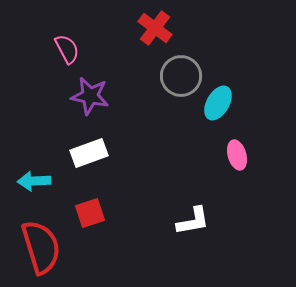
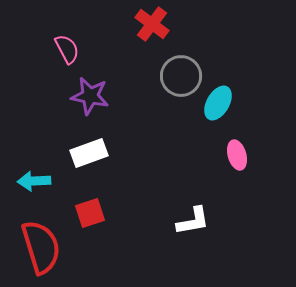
red cross: moved 3 px left, 4 px up
